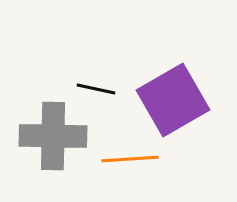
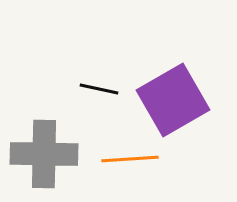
black line: moved 3 px right
gray cross: moved 9 px left, 18 px down
